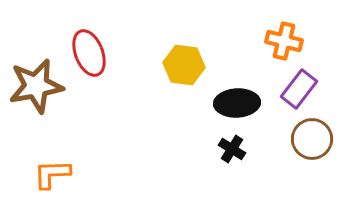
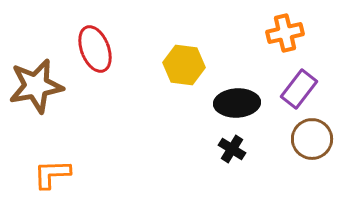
orange cross: moved 1 px right, 8 px up; rotated 27 degrees counterclockwise
red ellipse: moved 6 px right, 4 px up
